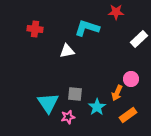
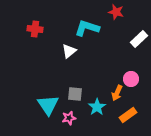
red star: rotated 14 degrees clockwise
white triangle: moved 2 px right; rotated 28 degrees counterclockwise
cyan triangle: moved 2 px down
pink star: moved 1 px right, 1 px down
